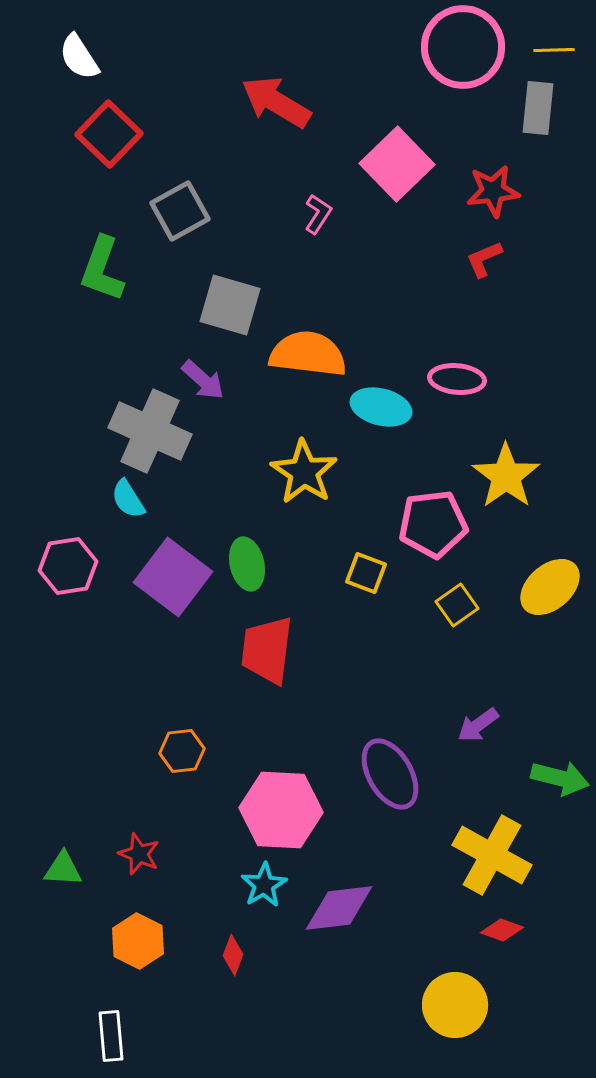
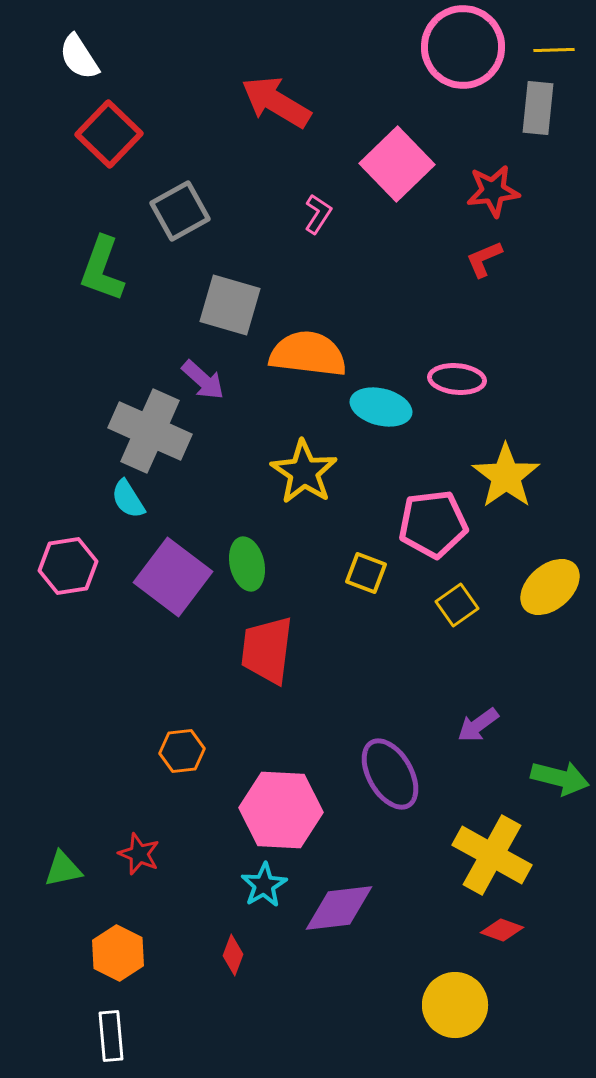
green triangle at (63, 869): rotated 15 degrees counterclockwise
orange hexagon at (138, 941): moved 20 px left, 12 px down
